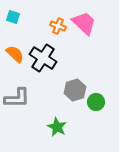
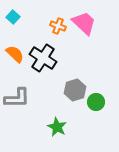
cyan square: rotated 24 degrees clockwise
